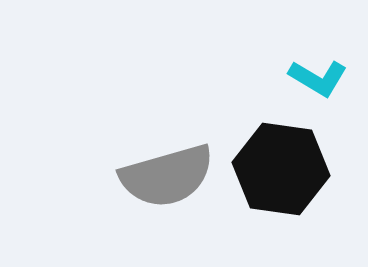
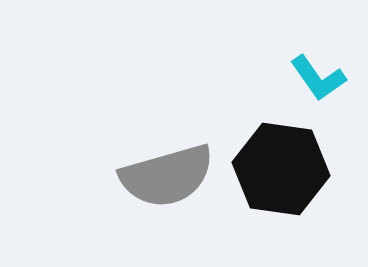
cyan L-shape: rotated 24 degrees clockwise
